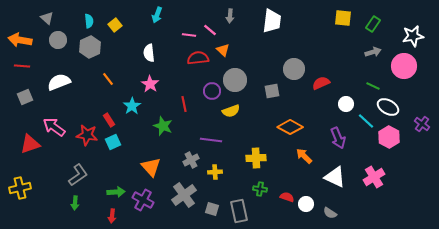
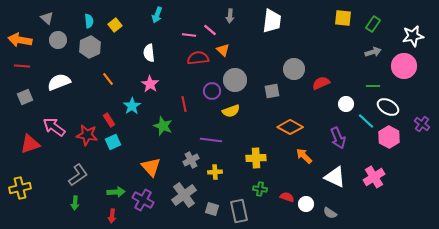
green line at (373, 86): rotated 24 degrees counterclockwise
